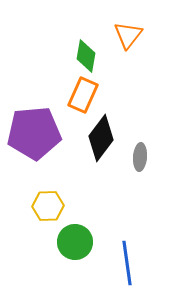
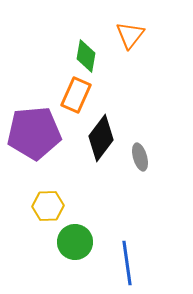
orange triangle: moved 2 px right
orange rectangle: moved 7 px left
gray ellipse: rotated 20 degrees counterclockwise
